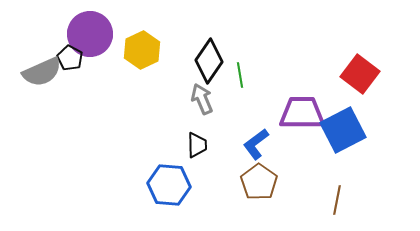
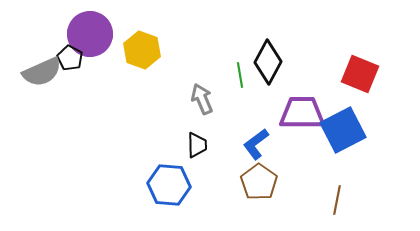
yellow hexagon: rotated 15 degrees counterclockwise
black diamond: moved 59 px right, 1 px down; rotated 6 degrees counterclockwise
red square: rotated 15 degrees counterclockwise
